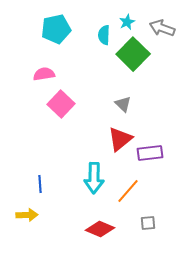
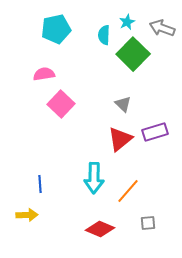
purple rectangle: moved 5 px right, 21 px up; rotated 10 degrees counterclockwise
